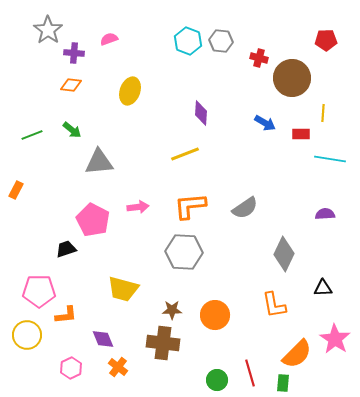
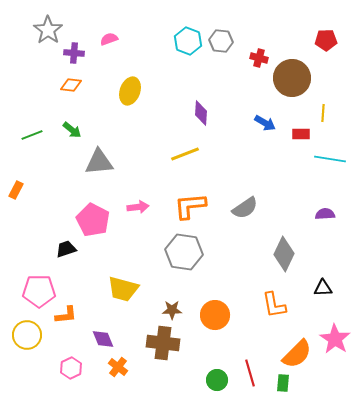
gray hexagon at (184, 252): rotated 6 degrees clockwise
